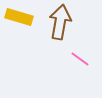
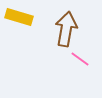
brown arrow: moved 6 px right, 7 px down
